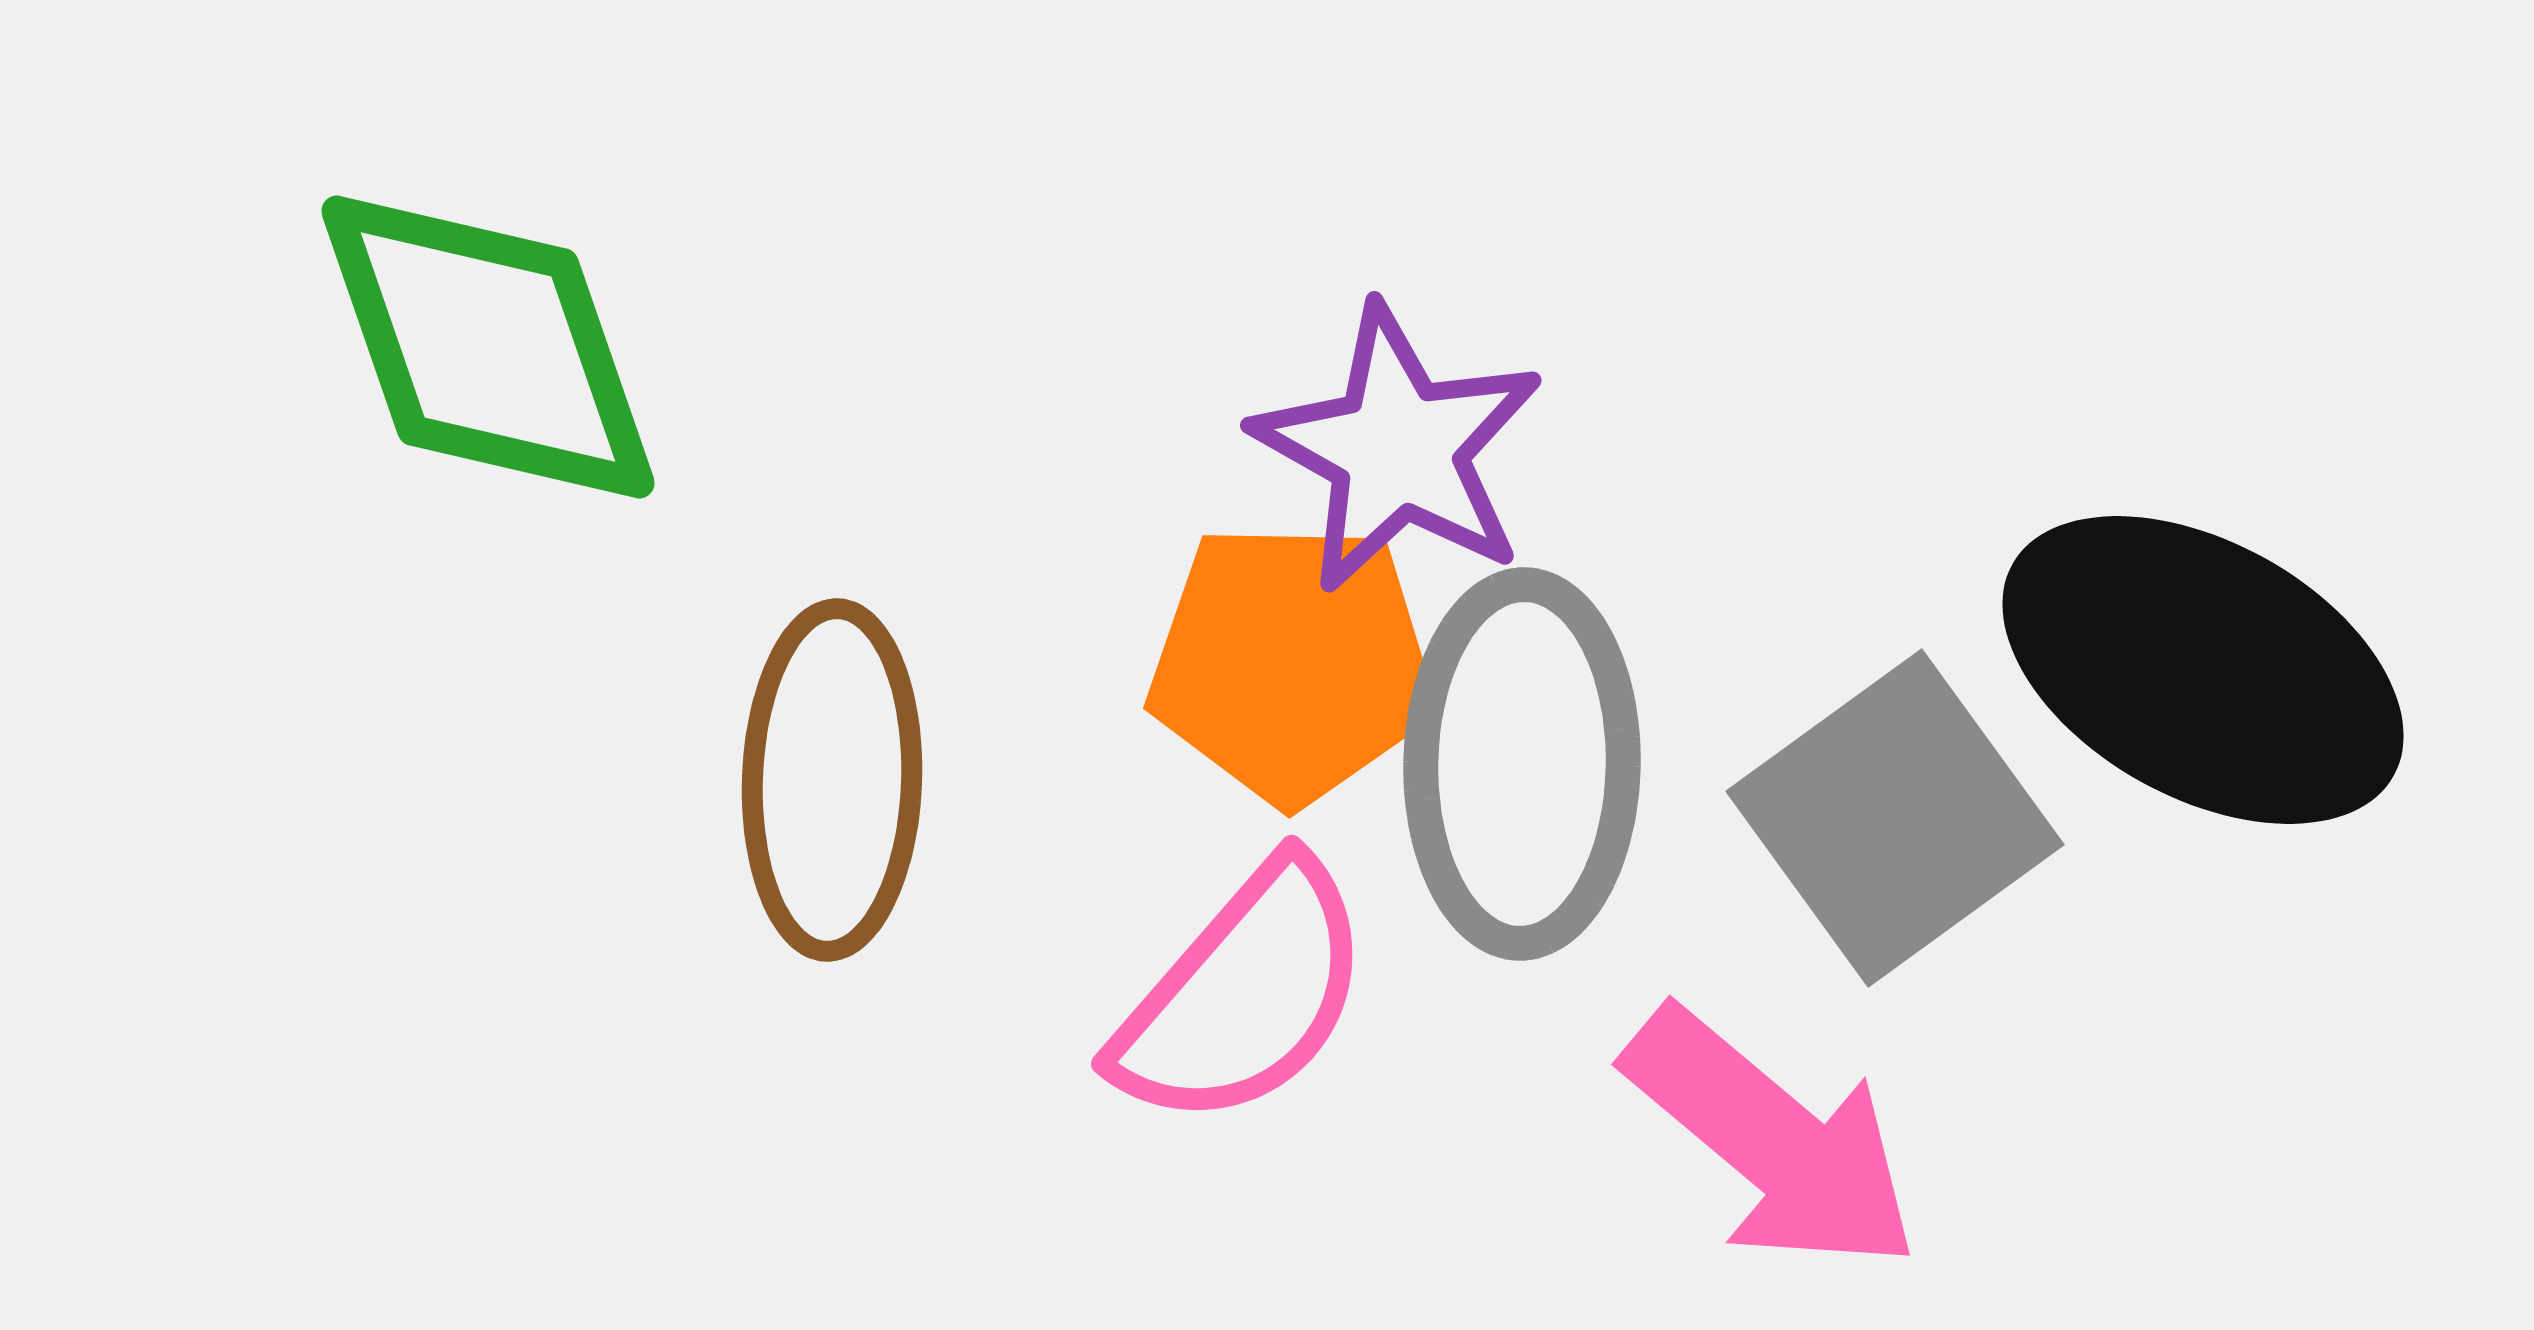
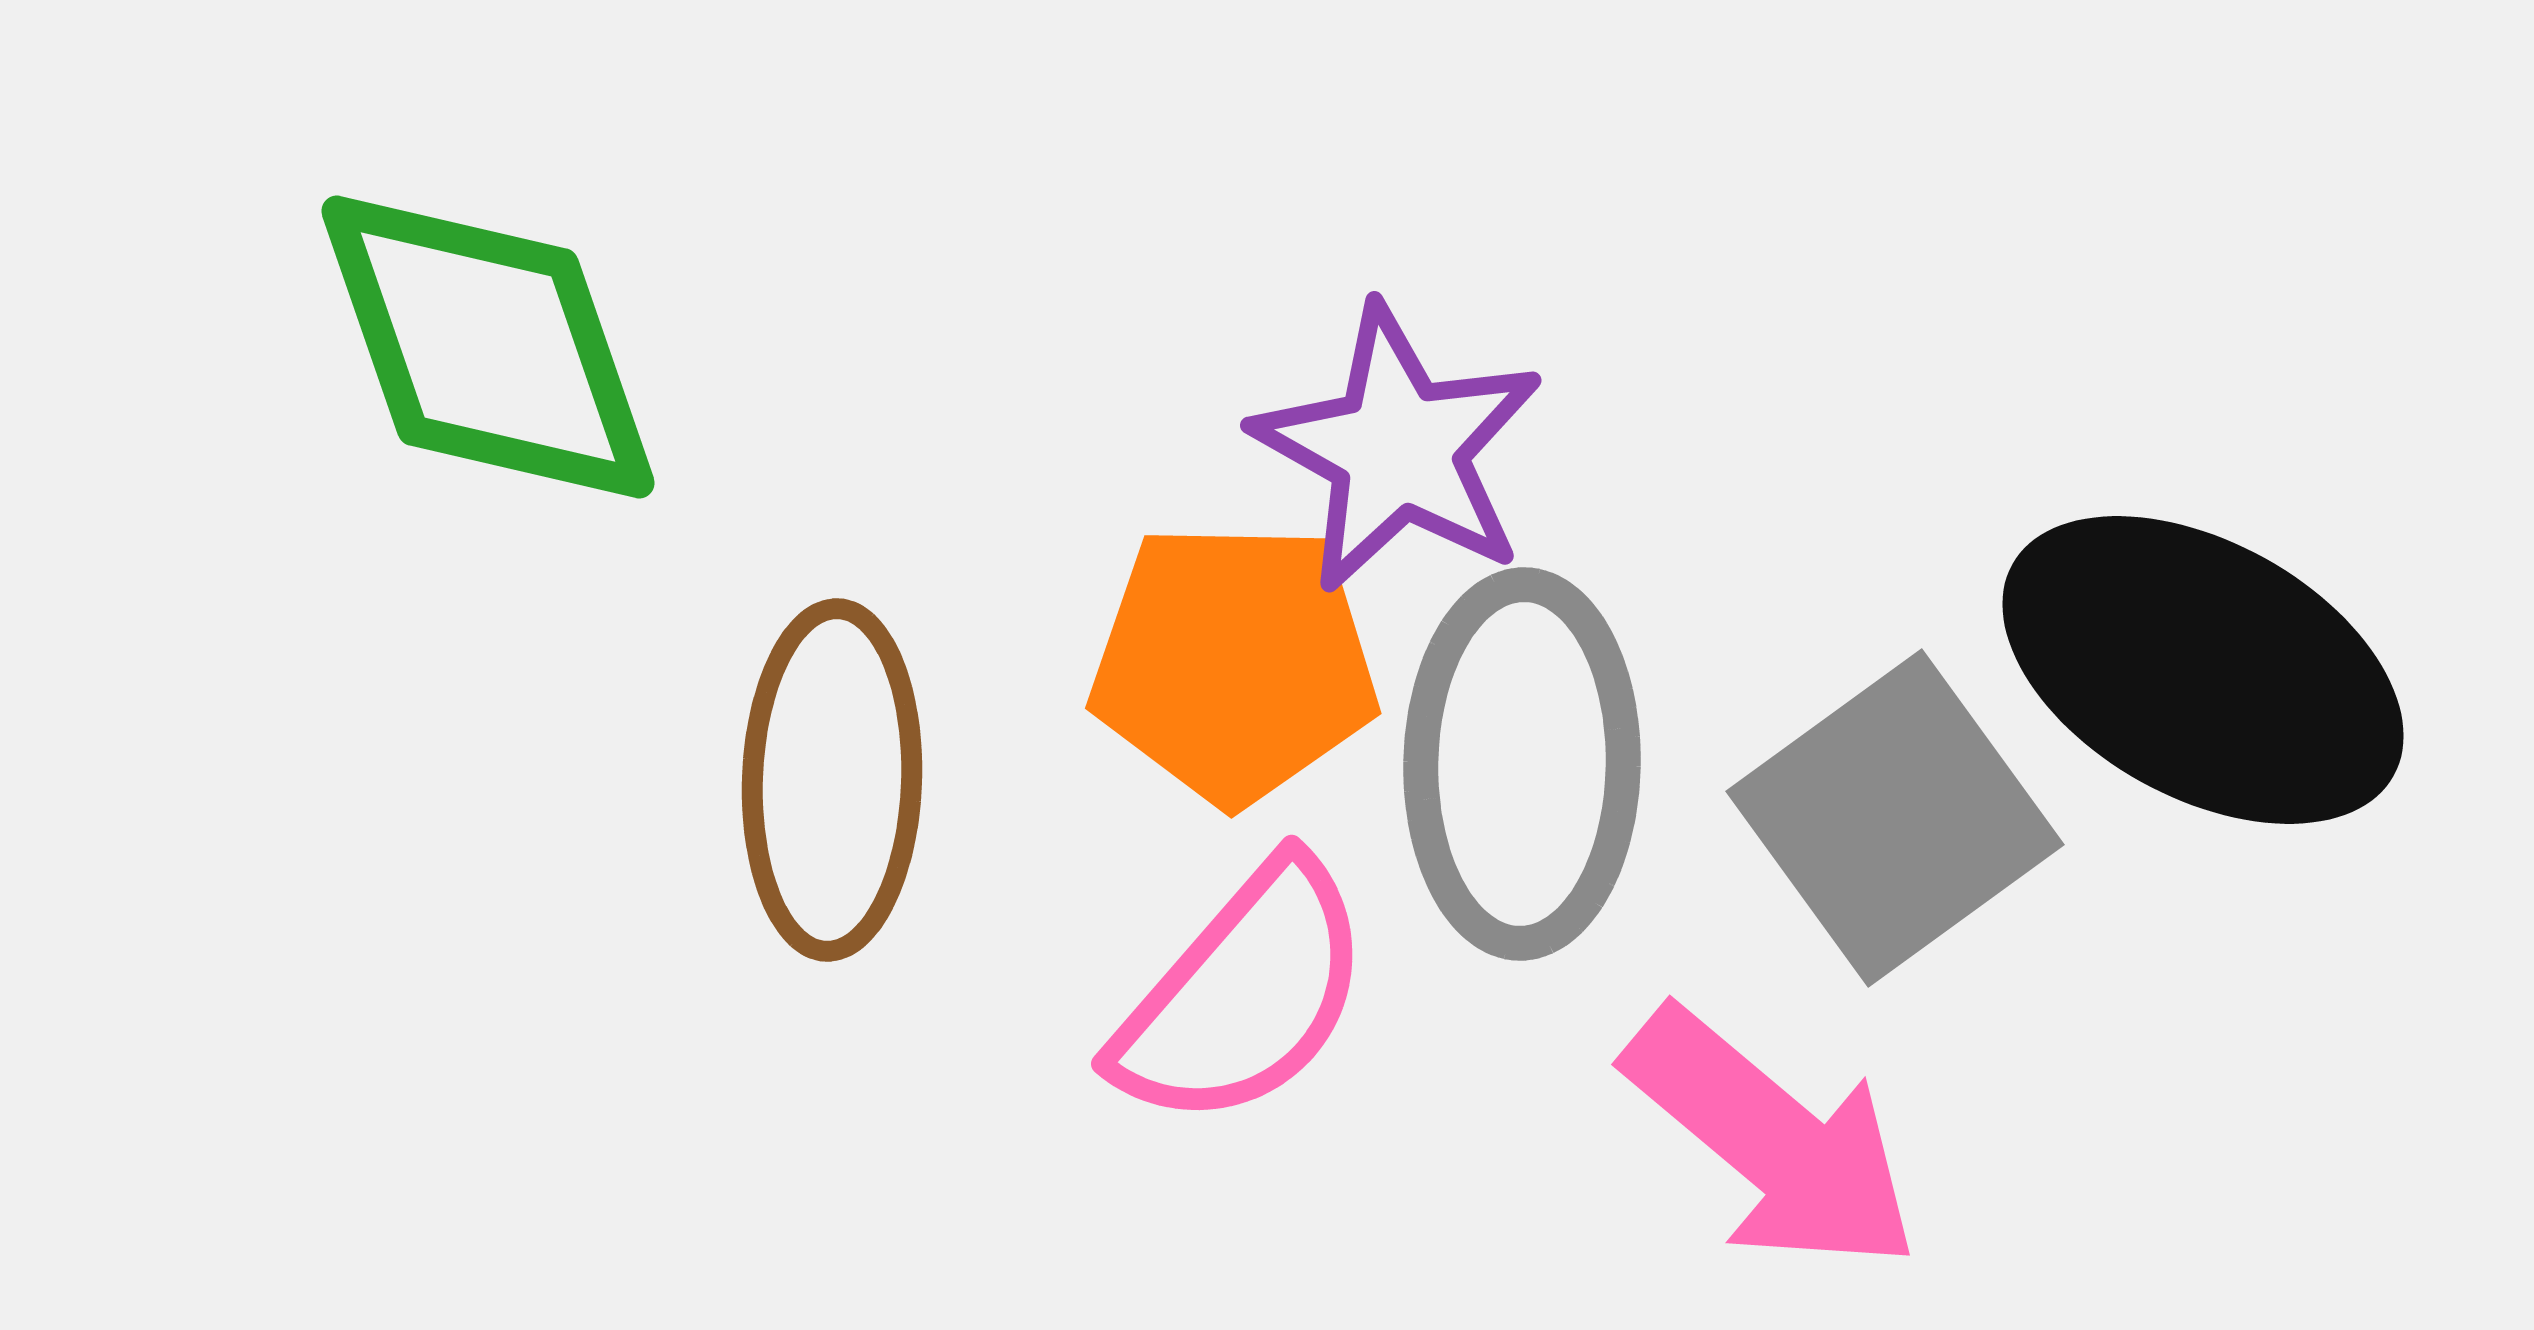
orange pentagon: moved 58 px left
